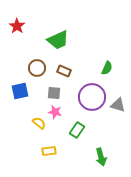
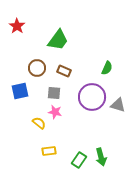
green trapezoid: rotated 30 degrees counterclockwise
green rectangle: moved 2 px right, 30 px down
